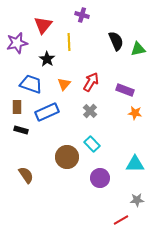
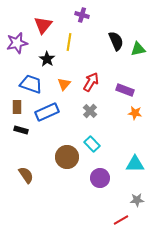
yellow line: rotated 12 degrees clockwise
